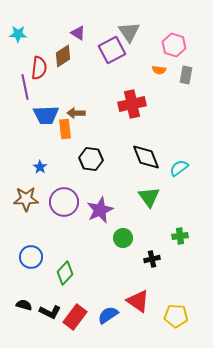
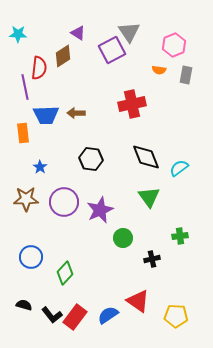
pink hexagon: rotated 20 degrees clockwise
orange rectangle: moved 42 px left, 4 px down
black L-shape: moved 2 px right, 3 px down; rotated 25 degrees clockwise
